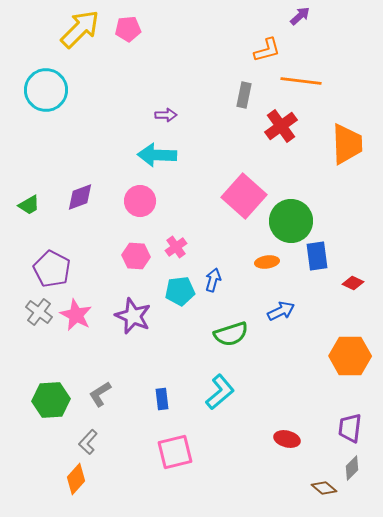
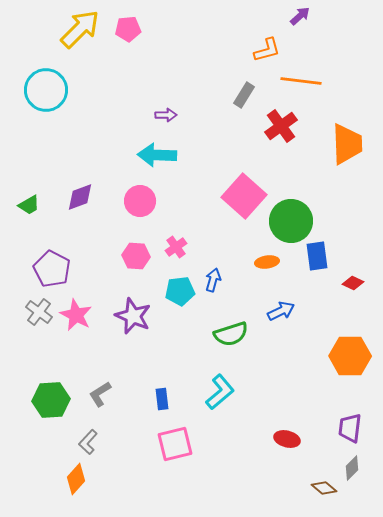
gray rectangle at (244, 95): rotated 20 degrees clockwise
pink square at (175, 452): moved 8 px up
